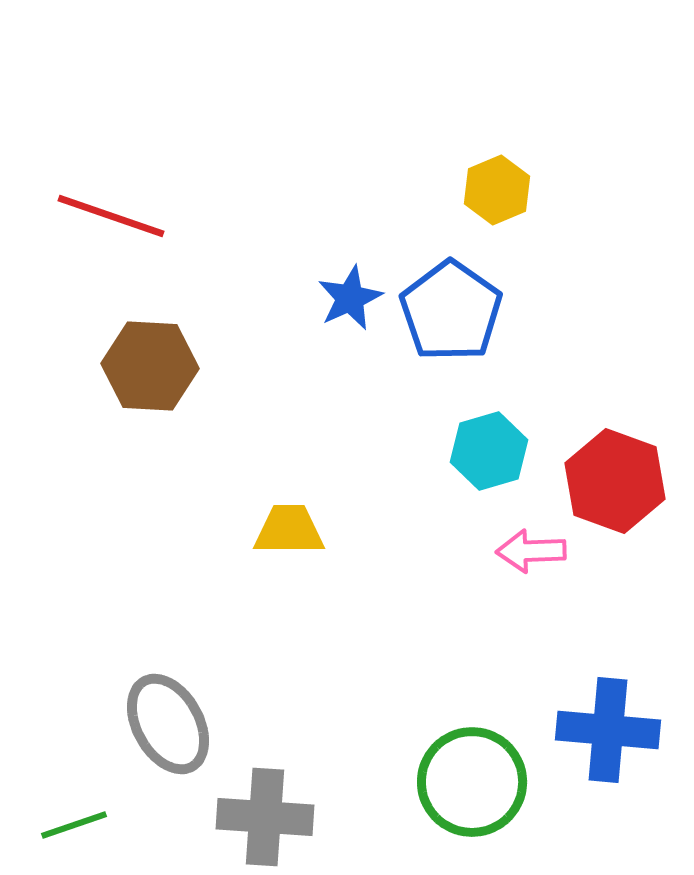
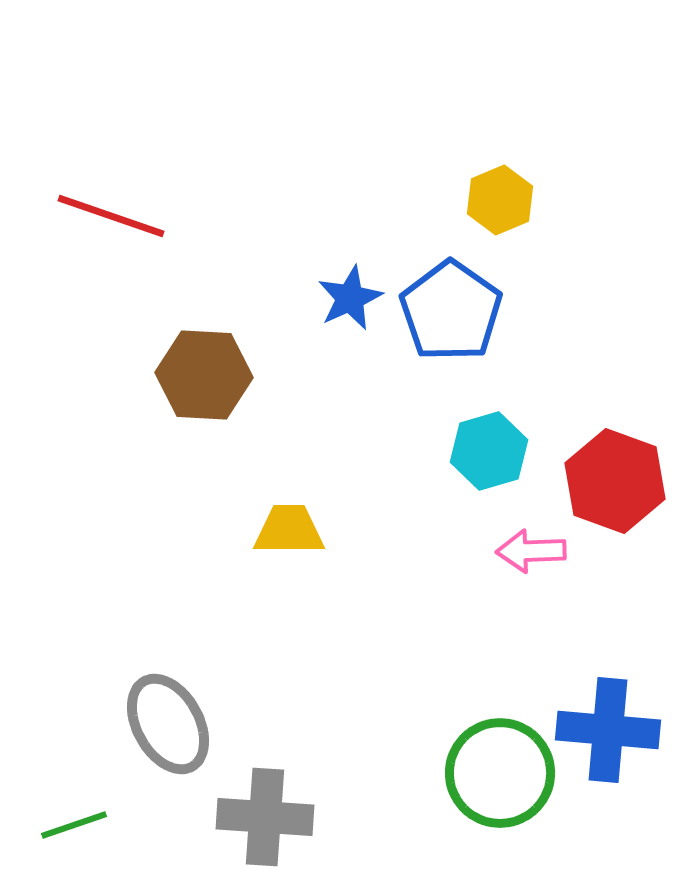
yellow hexagon: moved 3 px right, 10 px down
brown hexagon: moved 54 px right, 9 px down
green circle: moved 28 px right, 9 px up
